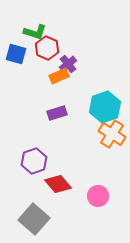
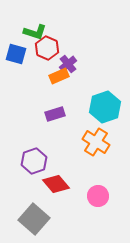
purple rectangle: moved 2 px left, 1 px down
orange cross: moved 16 px left, 8 px down
red diamond: moved 2 px left
